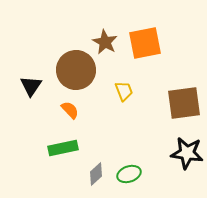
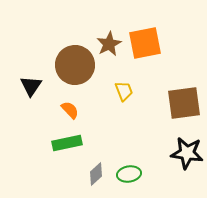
brown star: moved 4 px right, 2 px down; rotated 15 degrees clockwise
brown circle: moved 1 px left, 5 px up
green rectangle: moved 4 px right, 5 px up
green ellipse: rotated 10 degrees clockwise
